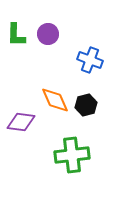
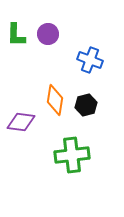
orange diamond: rotated 32 degrees clockwise
